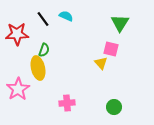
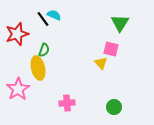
cyan semicircle: moved 12 px left, 1 px up
red star: rotated 15 degrees counterclockwise
